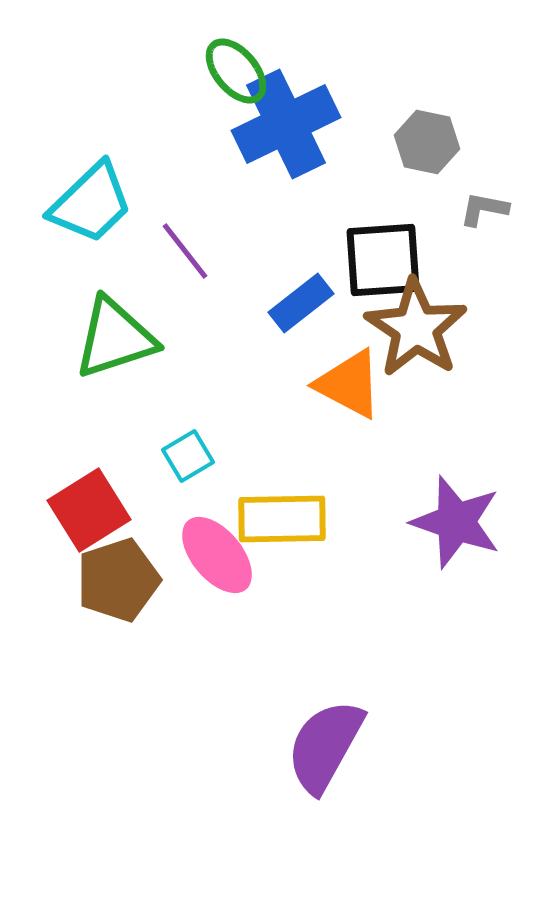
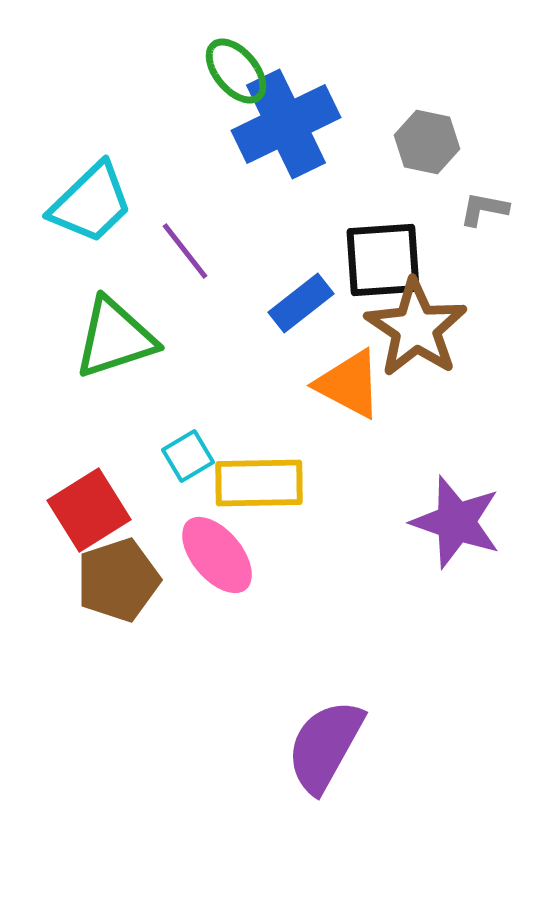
yellow rectangle: moved 23 px left, 36 px up
